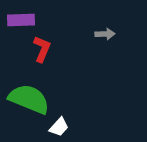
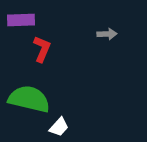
gray arrow: moved 2 px right
green semicircle: rotated 9 degrees counterclockwise
